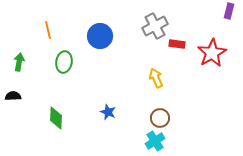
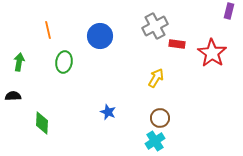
red star: rotated 8 degrees counterclockwise
yellow arrow: rotated 54 degrees clockwise
green diamond: moved 14 px left, 5 px down
